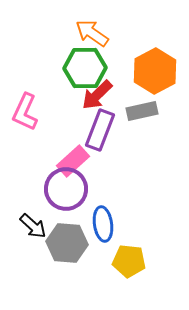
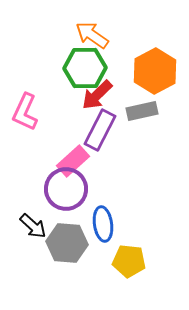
orange arrow: moved 2 px down
purple rectangle: rotated 6 degrees clockwise
